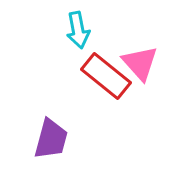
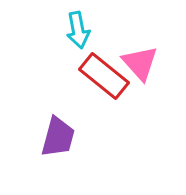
red rectangle: moved 2 px left
purple trapezoid: moved 7 px right, 2 px up
